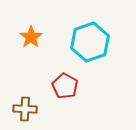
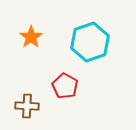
brown cross: moved 2 px right, 3 px up
